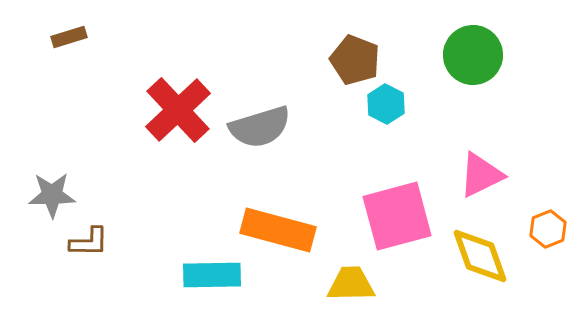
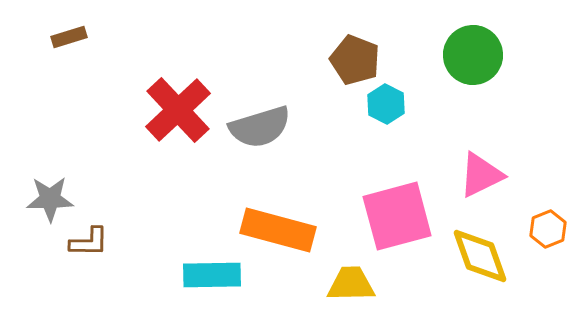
gray star: moved 2 px left, 4 px down
